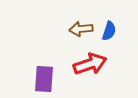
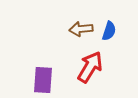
red arrow: moved 3 px down; rotated 40 degrees counterclockwise
purple rectangle: moved 1 px left, 1 px down
